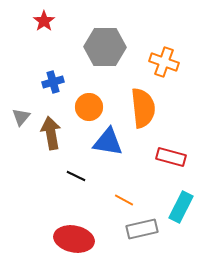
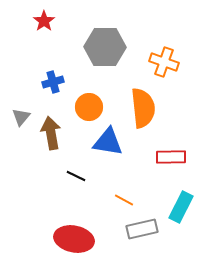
red rectangle: rotated 16 degrees counterclockwise
